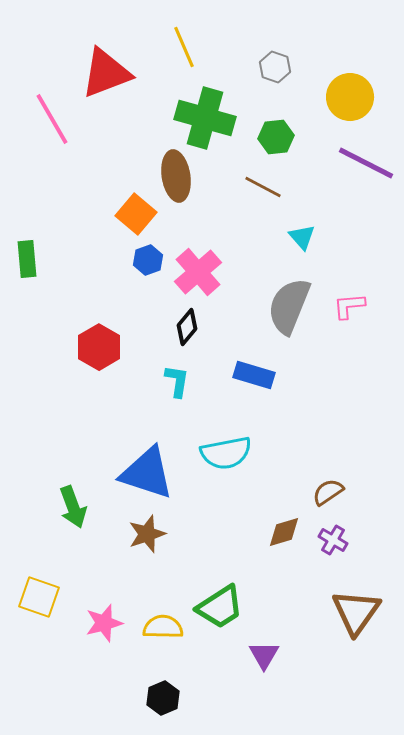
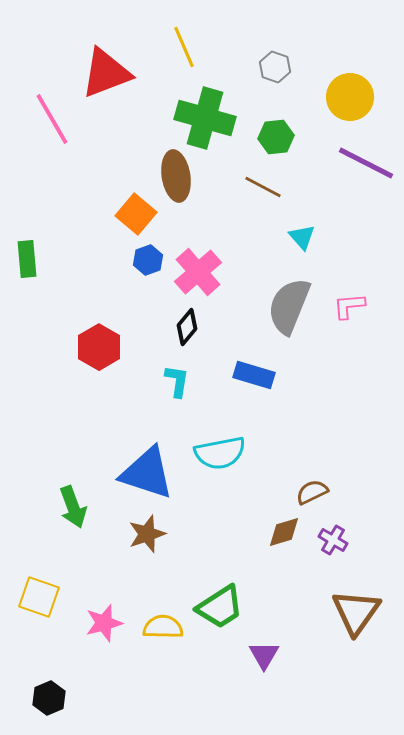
cyan semicircle: moved 6 px left
brown semicircle: moved 16 px left; rotated 8 degrees clockwise
black hexagon: moved 114 px left
